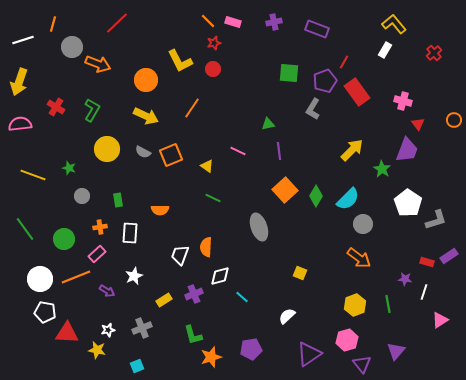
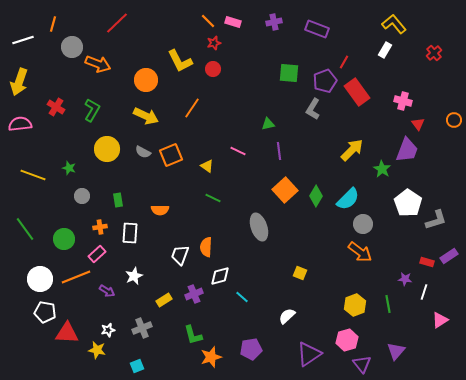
orange arrow at (359, 258): moved 1 px right, 6 px up
